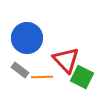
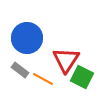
red triangle: rotated 16 degrees clockwise
orange line: moved 1 px right, 2 px down; rotated 30 degrees clockwise
